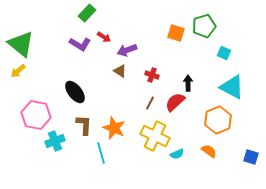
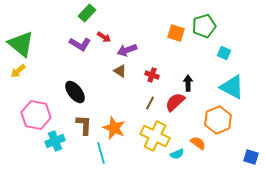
orange semicircle: moved 11 px left, 8 px up
